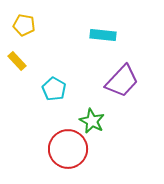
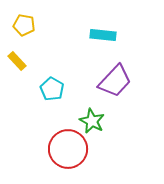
purple trapezoid: moved 7 px left
cyan pentagon: moved 2 px left
